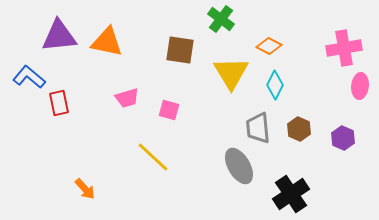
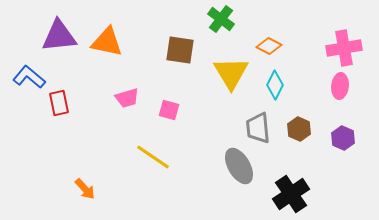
pink ellipse: moved 20 px left
yellow line: rotated 9 degrees counterclockwise
